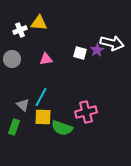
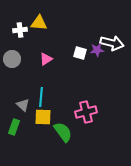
white cross: rotated 16 degrees clockwise
purple star: rotated 24 degrees clockwise
pink triangle: rotated 24 degrees counterclockwise
cyan line: rotated 24 degrees counterclockwise
green semicircle: moved 1 px right, 4 px down; rotated 145 degrees counterclockwise
